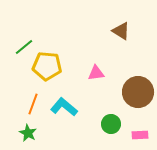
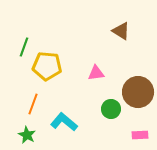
green line: rotated 30 degrees counterclockwise
cyan L-shape: moved 15 px down
green circle: moved 15 px up
green star: moved 1 px left, 2 px down
